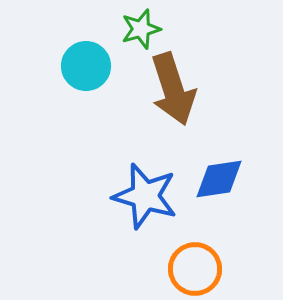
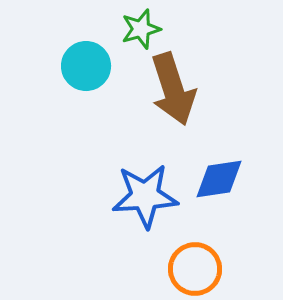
blue star: rotated 20 degrees counterclockwise
